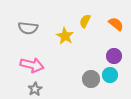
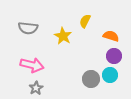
orange semicircle: moved 5 px left, 12 px down; rotated 21 degrees counterclockwise
yellow star: moved 2 px left
gray star: moved 1 px right, 1 px up
